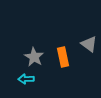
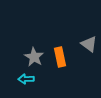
orange rectangle: moved 3 px left
